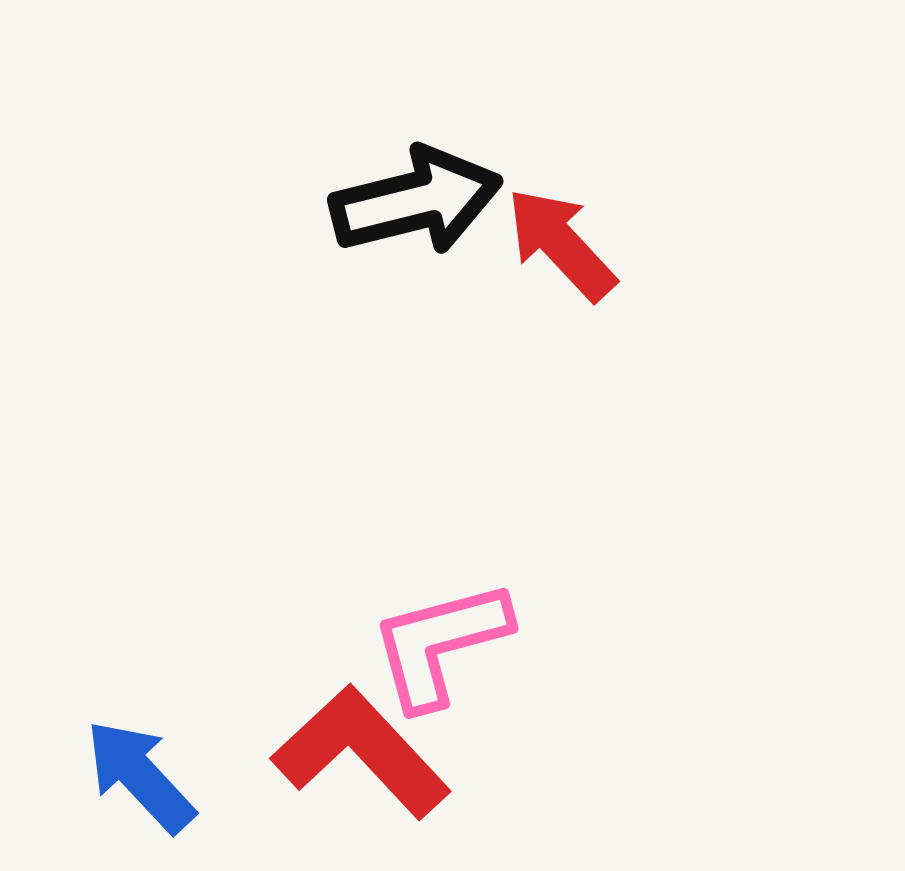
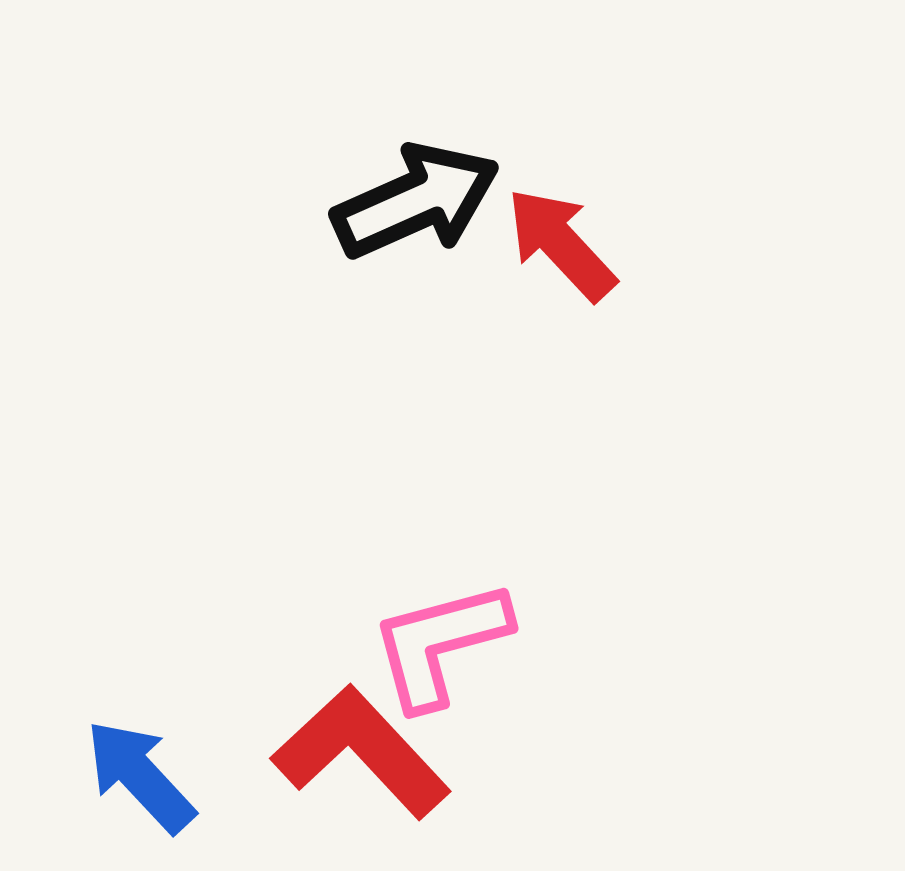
black arrow: rotated 10 degrees counterclockwise
